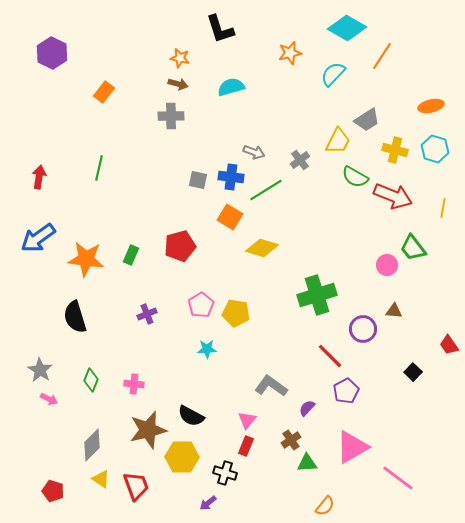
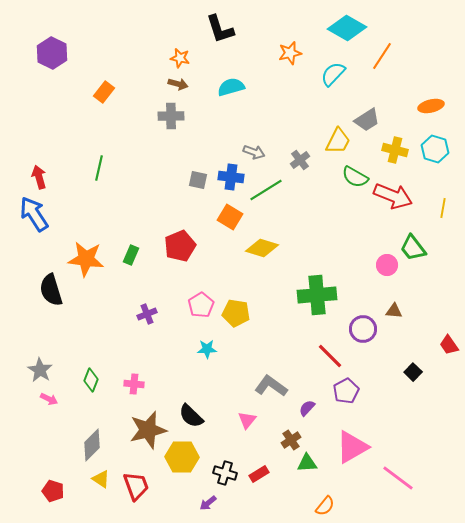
red arrow at (39, 177): rotated 25 degrees counterclockwise
blue arrow at (38, 238): moved 4 px left, 24 px up; rotated 93 degrees clockwise
red pentagon at (180, 246): rotated 8 degrees counterclockwise
green cross at (317, 295): rotated 12 degrees clockwise
black semicircle at (75, 317): moved 24 px left, 27 px up
black semicircle at (191, 416): rotated 16 degrees clockwise
red rectangle at (246, 446): moved 13 px right, 28 px down; rotated 36 degrees clockwise
